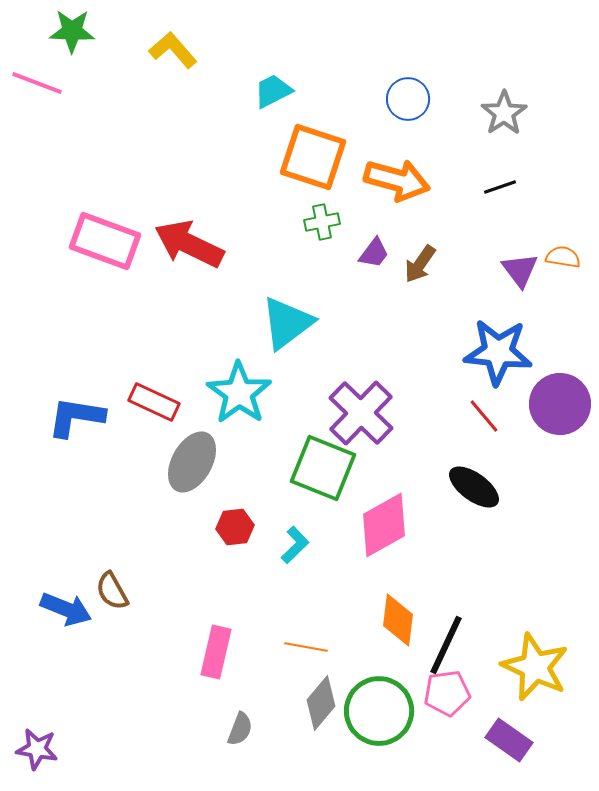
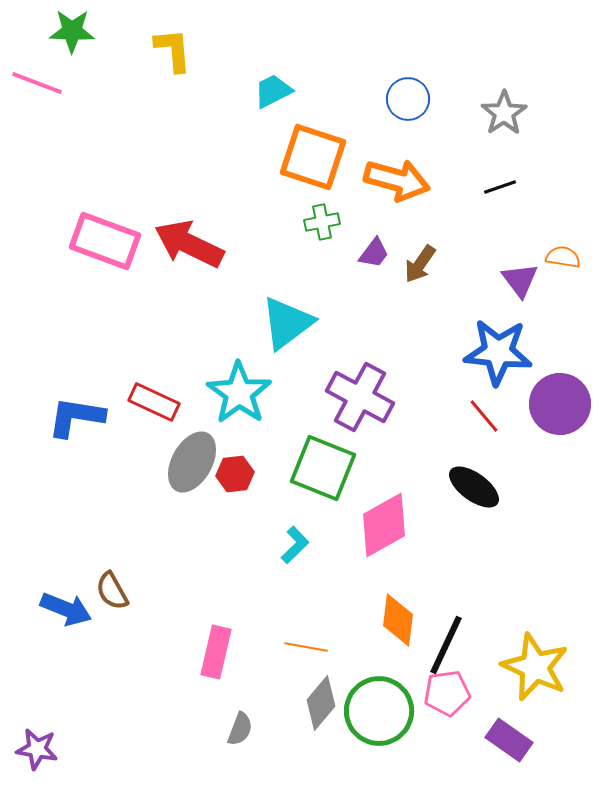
yellow L-shape at (173, 50): rotated 36 degrees clockwise
purple triangle at (520, 270): moved 10 px down
purple cross at (361, 413): moved 1 px left, 16 px up; rotated 16 degrees counterclockwise
red hexagon at (235, 527): moved 53 px up
